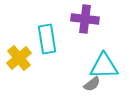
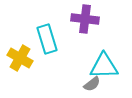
cyan rectangle: rotated 8 degrees counterclockwise
yellow cross: moved 1 px right; rotated 20 degrees counterclockwise
